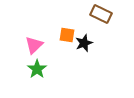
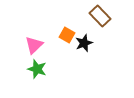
brown rectangle: moved 1 px left, 2 px down; rotated 20 degrees clockwise
orange square: rotated 21 degrees clockwise
green star: rotated 18 degrees counterclockwise
